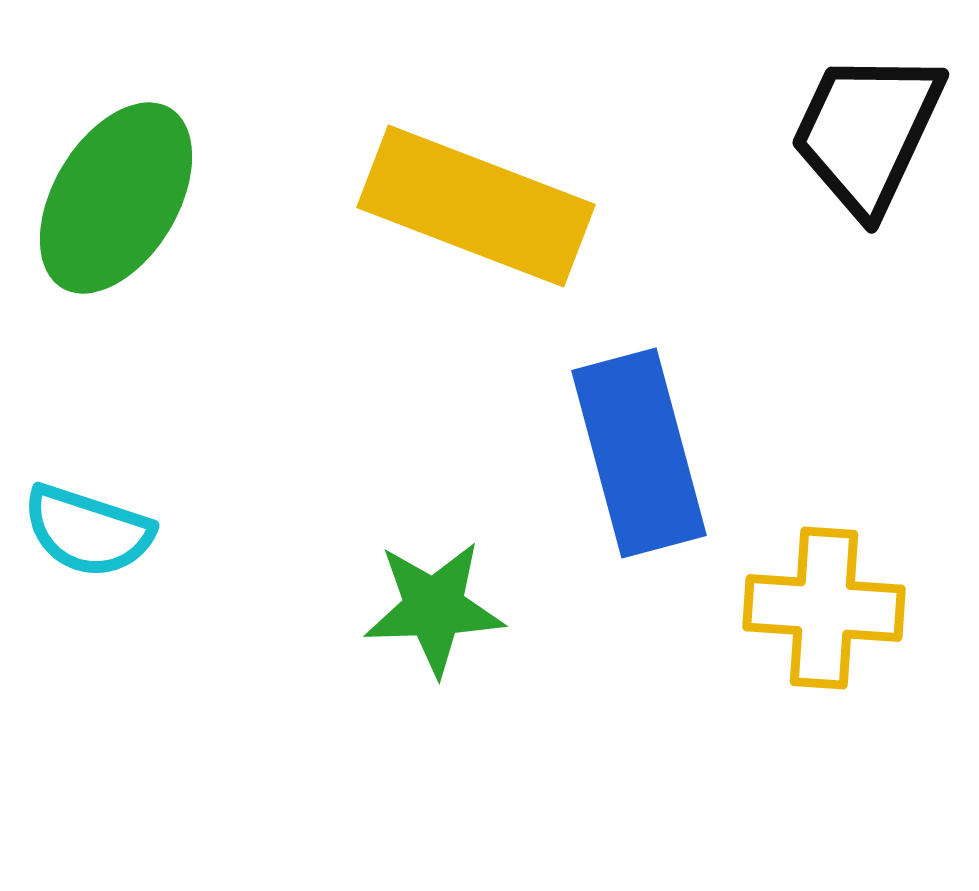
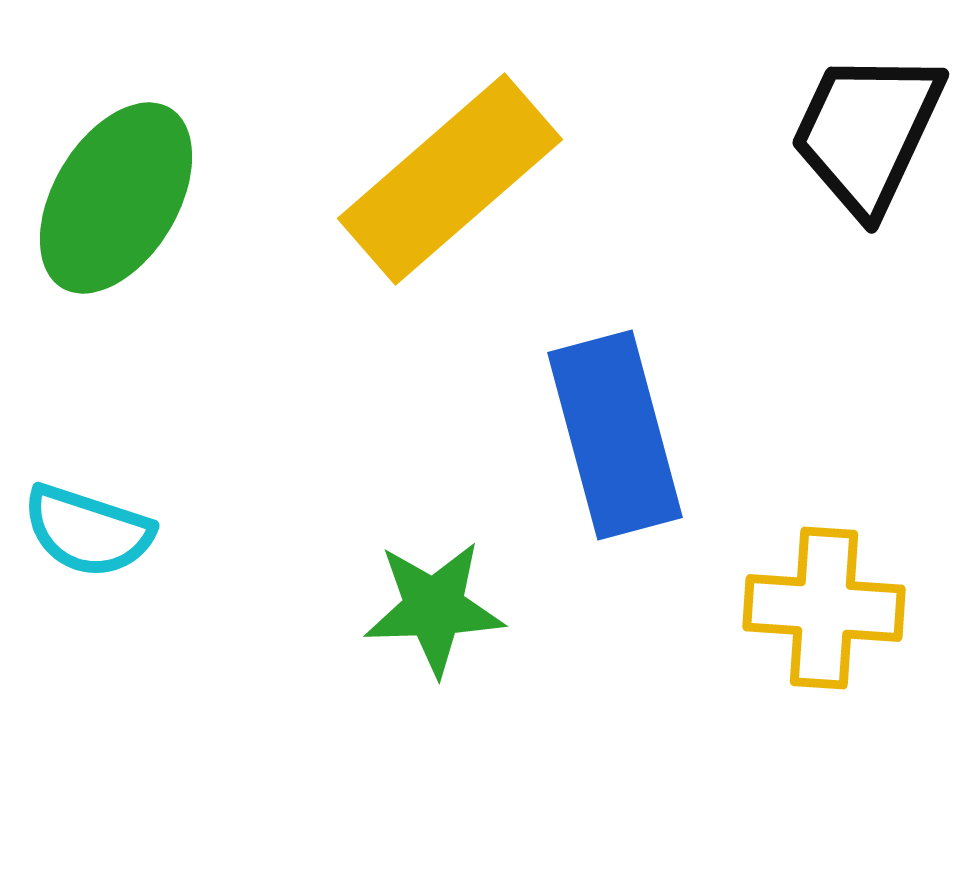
yellow rectangle: moved 26 px left, 27 px up; rotated 62 degrees counterclockwise
blue rectangle: moved 24 px left, 18 px up
